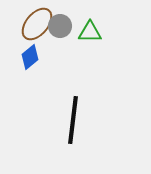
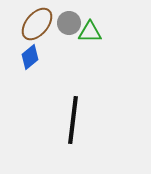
gray circle: moved 9 px right, 3 px up
